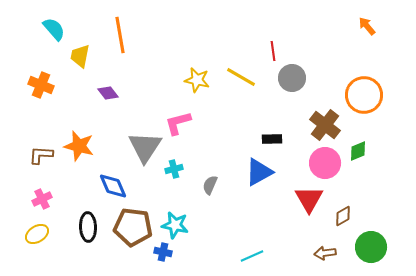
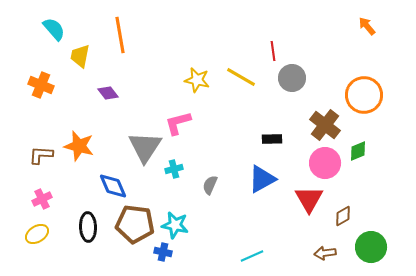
blue triangle: moved 3 px right, 7 px down
brown pentagon: moved 2 px right, 3 px up
